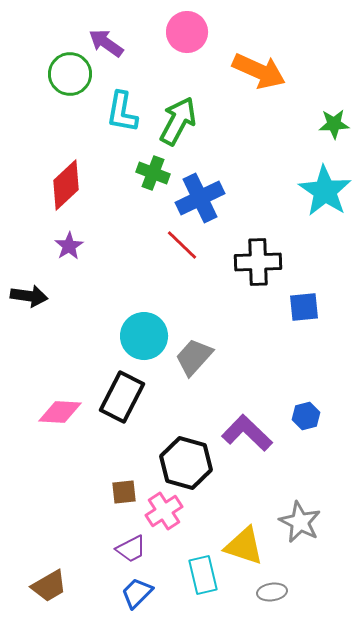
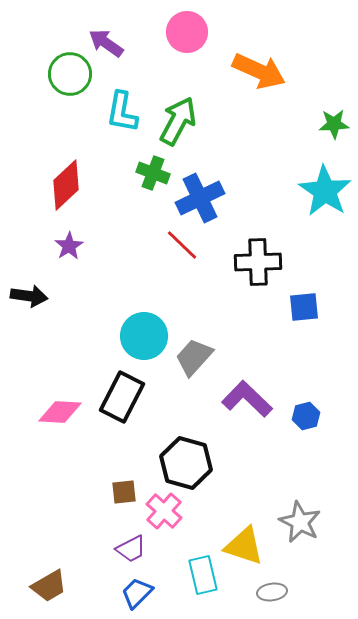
purple L-shape: moved 34 px up
pink cross: rotated 15 degrees counterclockwise
